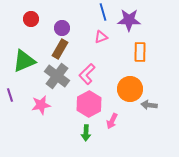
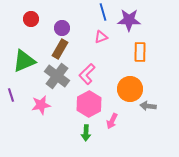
purple line: moved 1 px right
gray arrow: moved 1 px left, 1 px down
